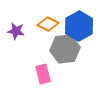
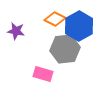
orange diamond: moved 7 px right, 5 px up
pink rectangle: rotated 60 degrees counterclockwise
